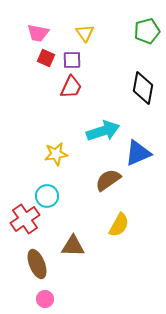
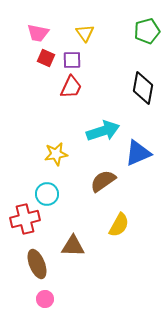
brown semicircle: moved 5 px left, 1 px down
cyan circle: moved 2 px up
red cross: rotated 20 degrees clockwise
